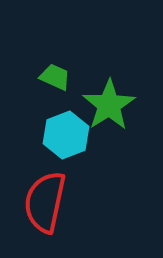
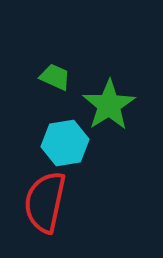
cyan hexagon: moved 1 px left, 8 px down; rotated 12 degrees clockwise
